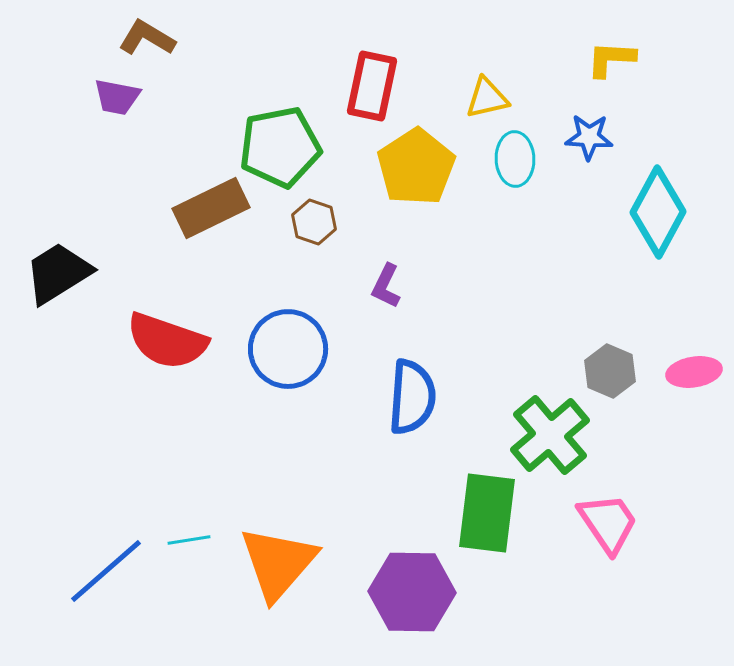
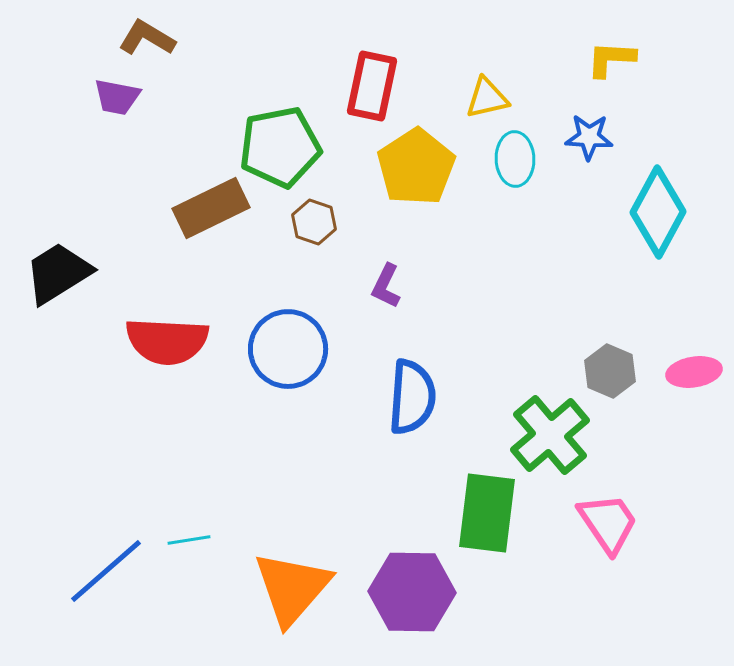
red semicircle: rotated 16 degrees counterclockwise
orange triangle: moved 14 px right, 25 px down
